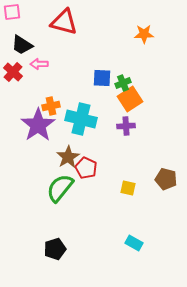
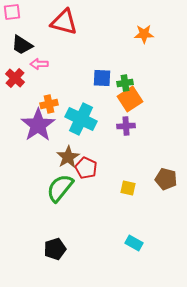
red cross: moved 2 px right, 6 px down
green cross: moved 2 px right; rotated 14 degrees clockwise
orange cross: moved 2 px left, 2 px up
cyan cross: rotated 12 degrees clockwise
